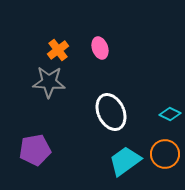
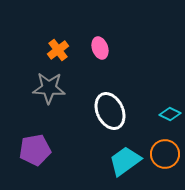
gray star: moved 6 px down
white ellipse: moved 1 px left, 1 px up
